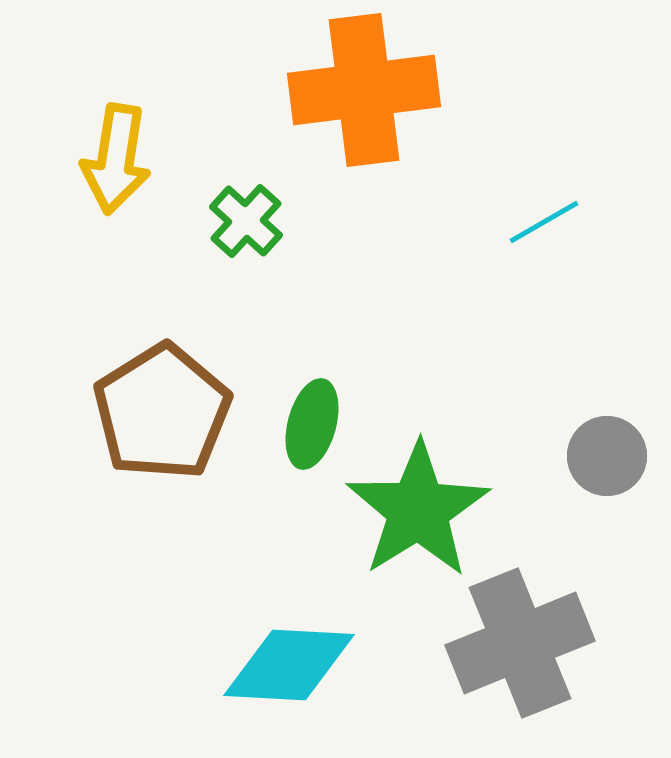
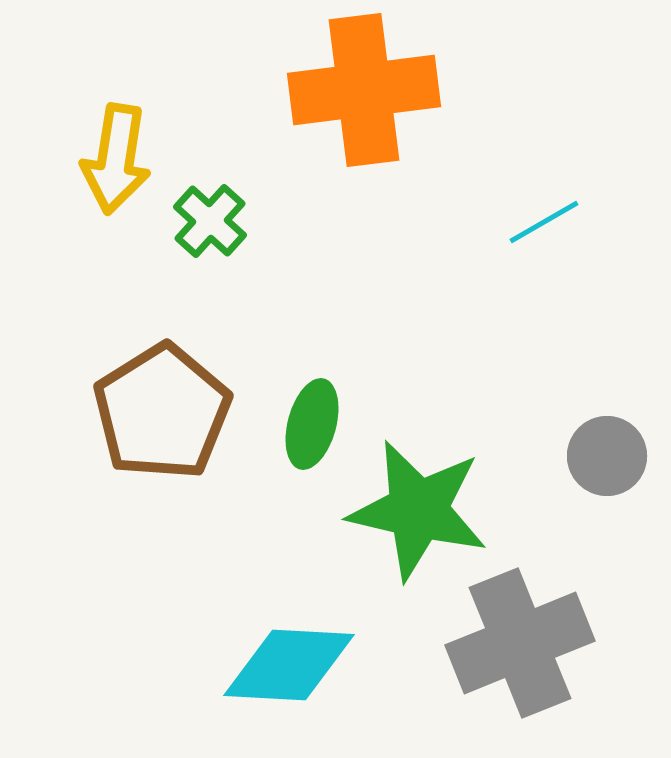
green cross: moved 36 px left
green star: rotated 27 degrees counterclockwise
